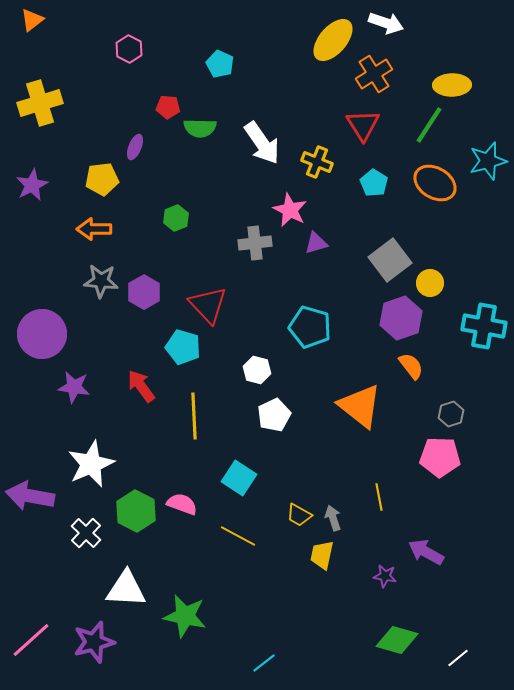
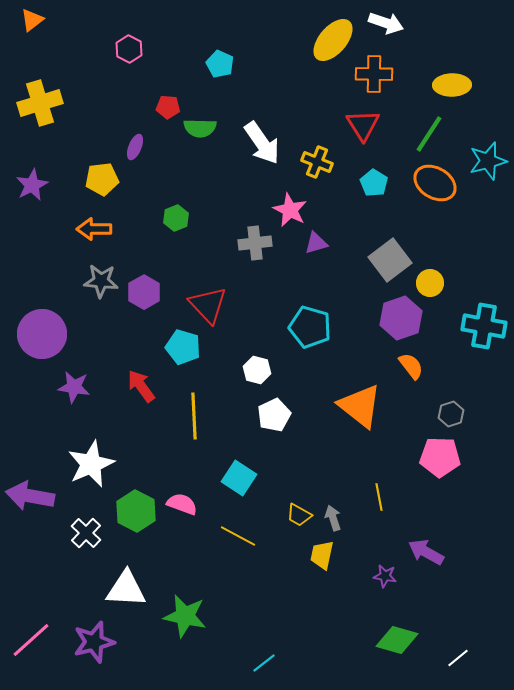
orange cross at (374, 74): rotated 33 degrees clockwise
green line at (429, 125): moved 9 px down
